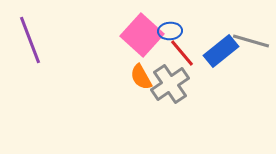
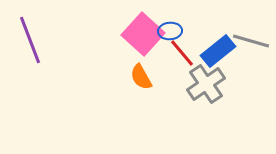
pink square: moved 1 px right, 1 px up
blue rectangle: moved 3 px left
gray cross: moved 36 px right
